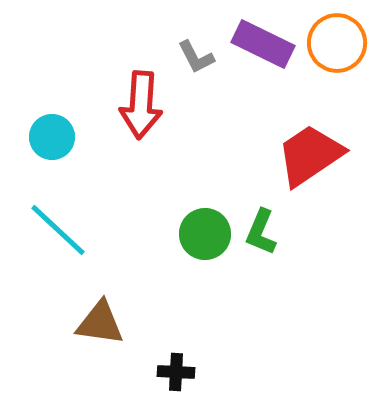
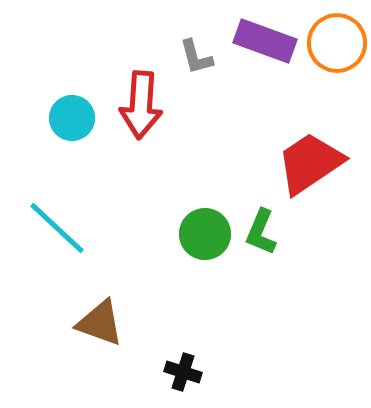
purple rectangle: moved 2 px right, 3 px up; rotated 6 degrees counterclockwise
gray L-shape: rotated 12 degrees clockwise
cyan circle: moved 20 px right, 19 px up
red trapezoid: moved 8 px down
cyan line: moved 1 px left, 2 px up
brown triangle: rotated 12 degrees clockwise
black cross: moved 7 px right; rotated 15 degrees clockwise
